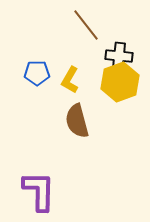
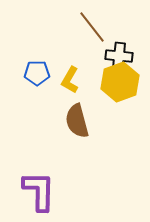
brown line: moved 6 px right, 2 px down
